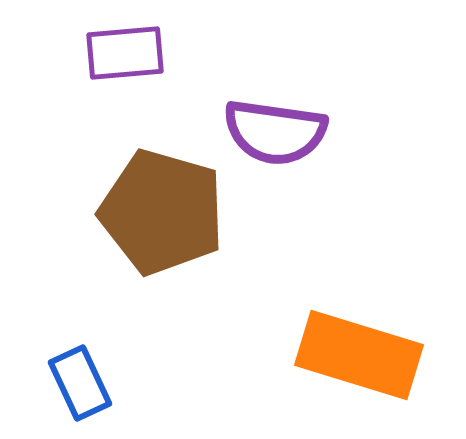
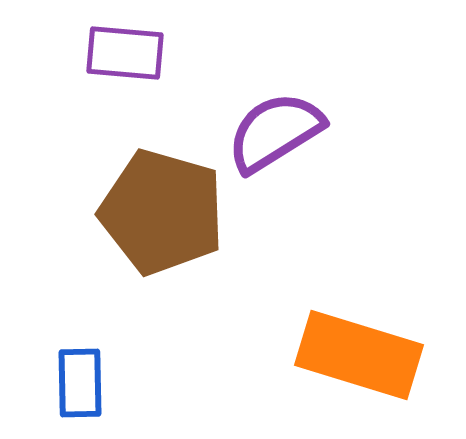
purple rectangle: rotated 10 degrees clockwise
purple semicircle: rotated 140 degrees clockwise
blue rectangle: rotated 24 degrees clockwise
